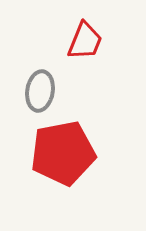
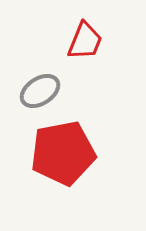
gray ellipse: rotated 48 degrees clockwise
